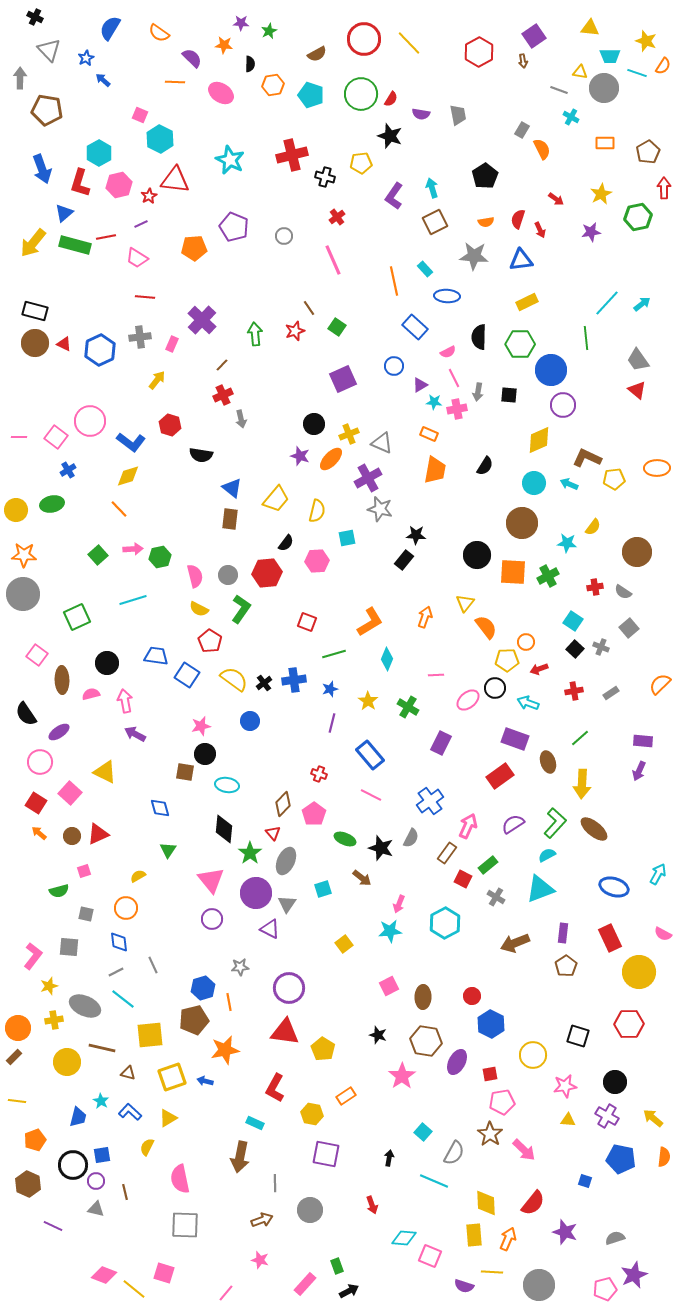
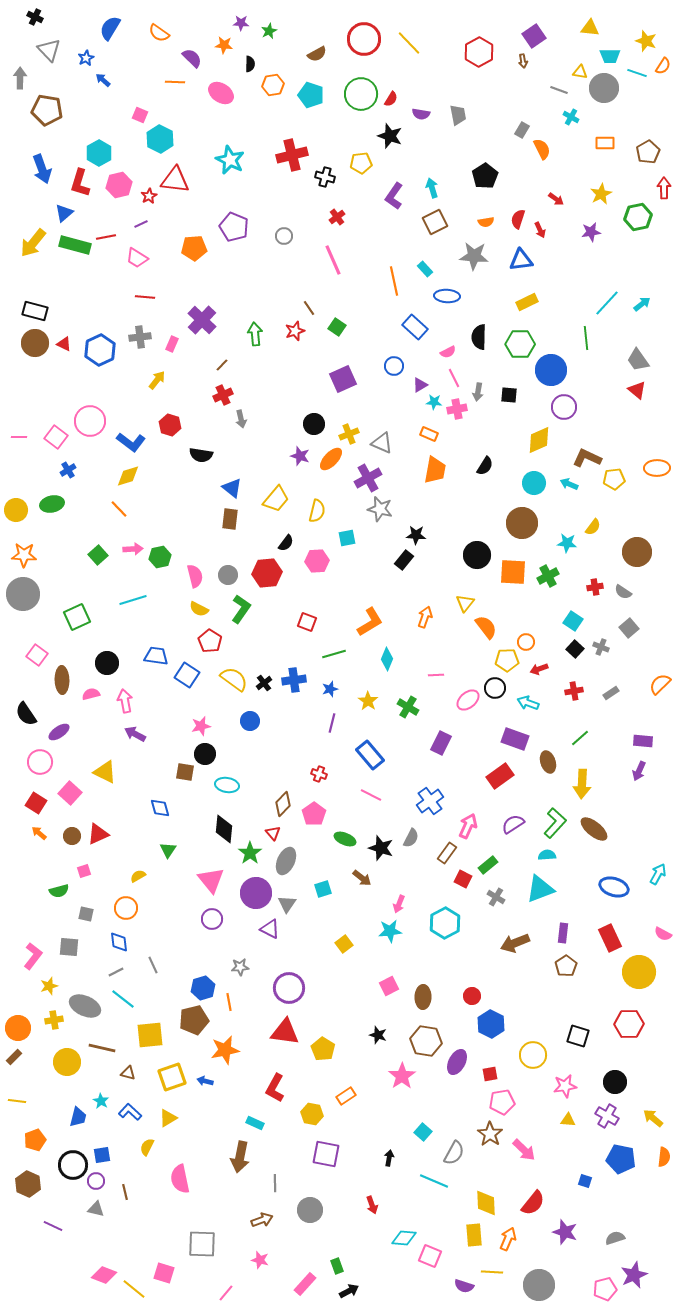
purple circle at (563, 405): moved 1 px right, 2 px down
cyan semicircle at (547, 855): rotated 24 degrees clockwise
gray square at (185, 1225): moved 17 px right, 19 px down
